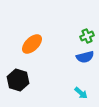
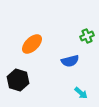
blue semicircle: moved 15 px left, 4 px down
